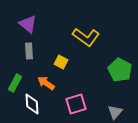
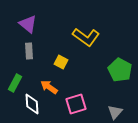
orange arrow: moved 3 px right, 4 px down
